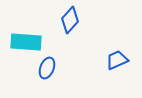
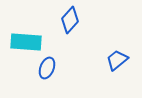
blue trapezoid: rotated 15 degrees counterclockwise
